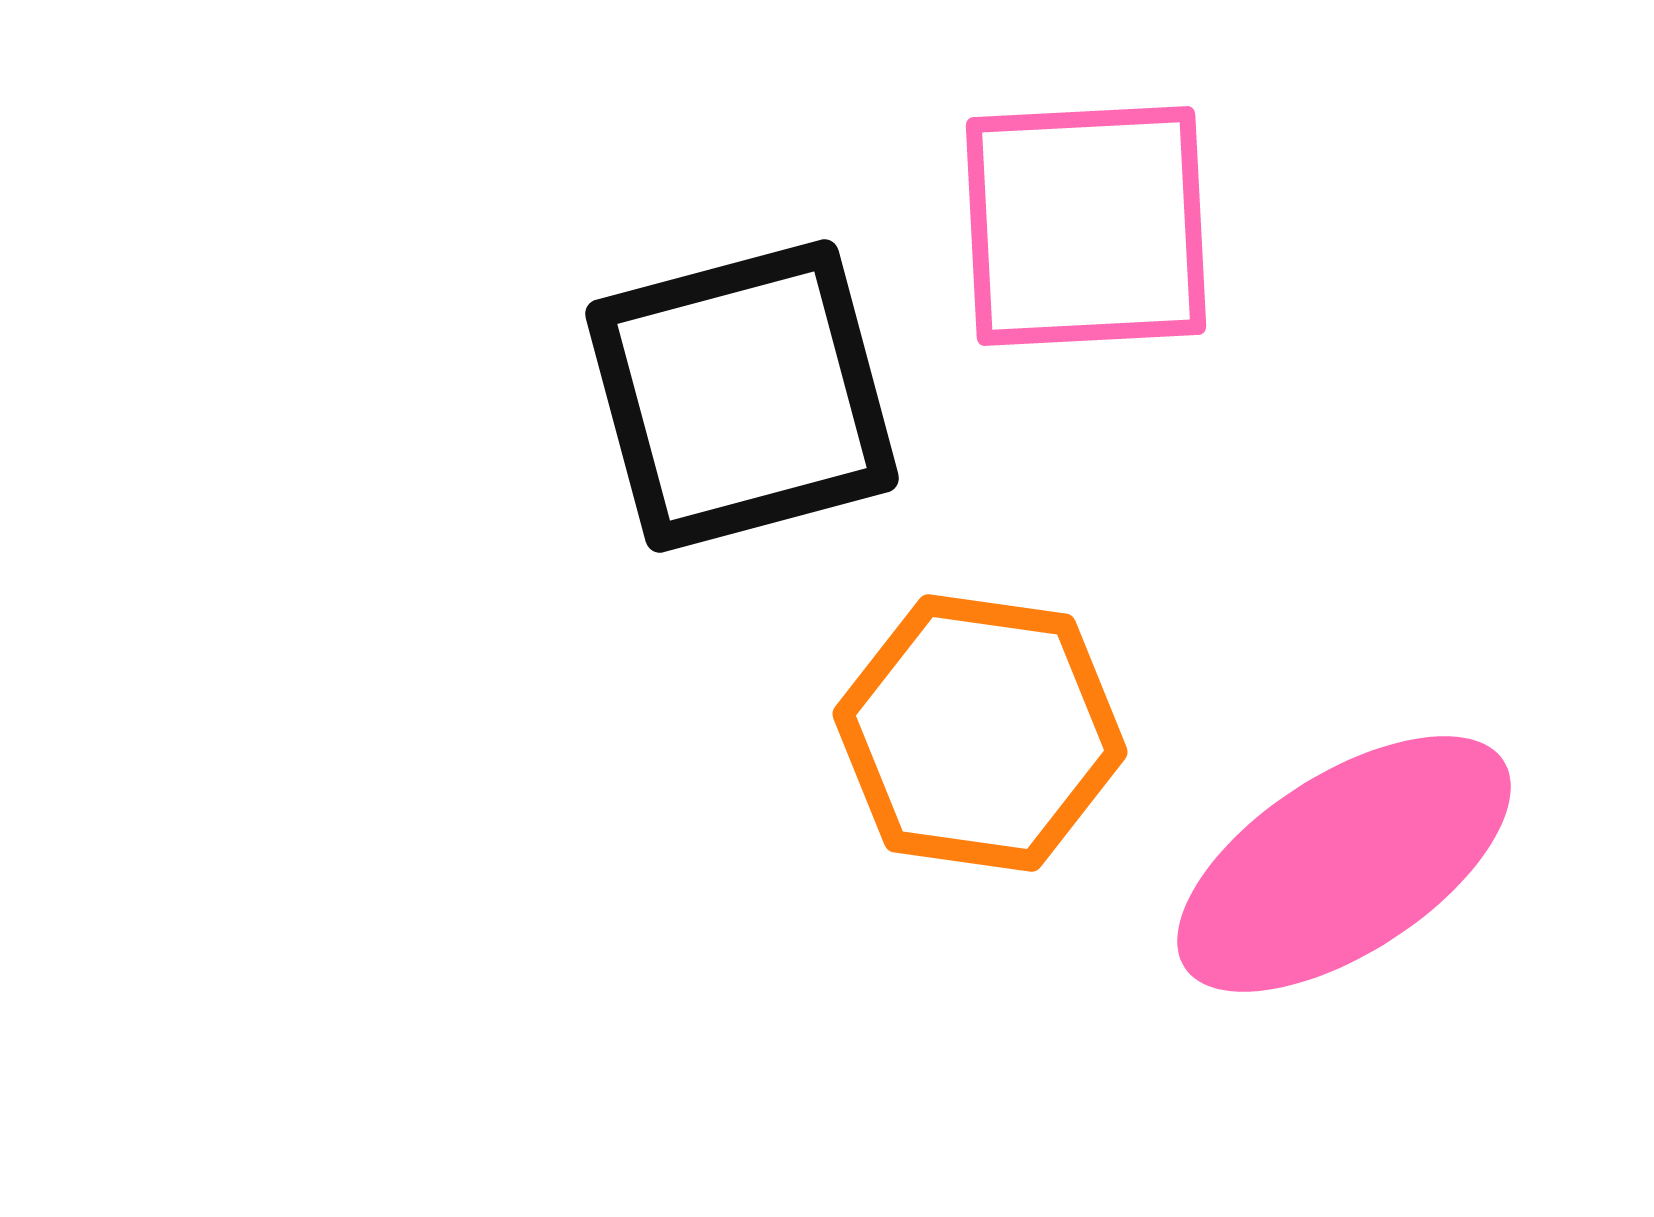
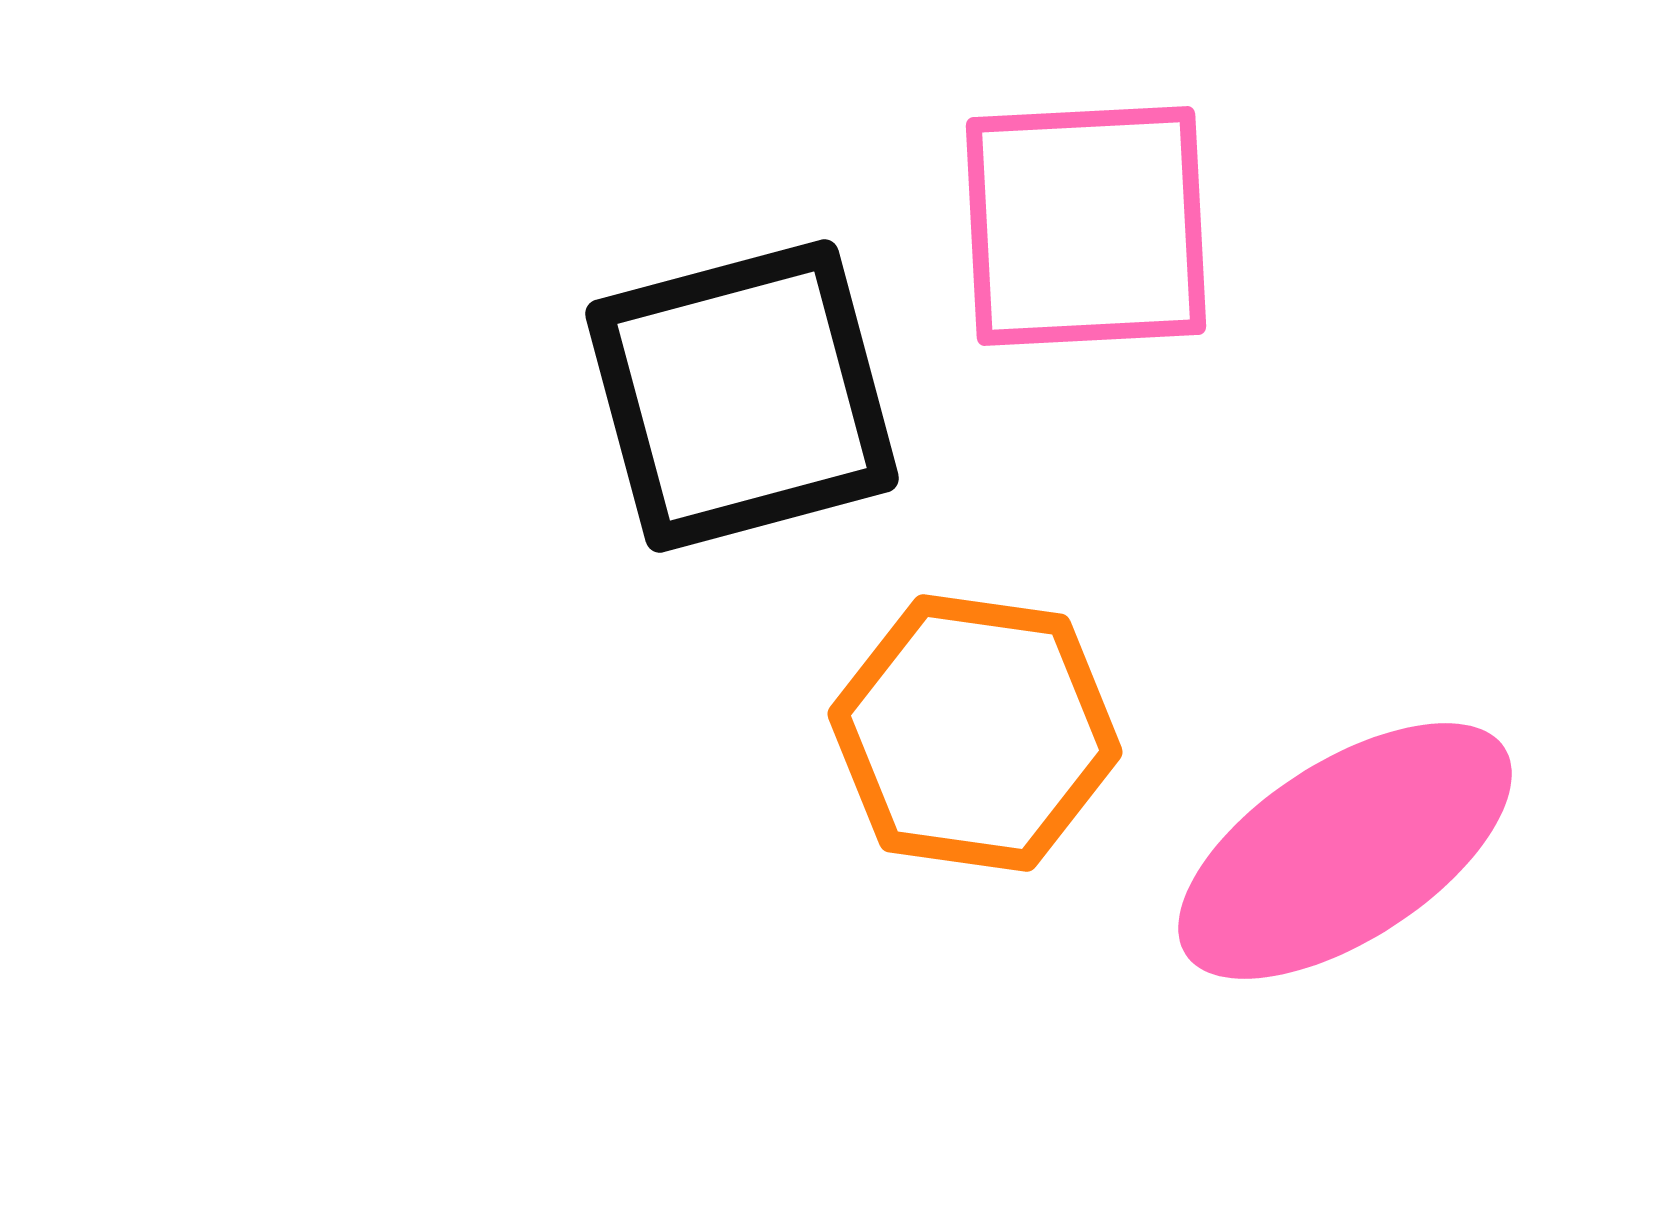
orange hexagon: moved 5 px left
pink ellipse: moved 1 px right, 13 px up
